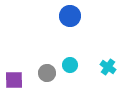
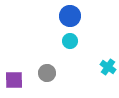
cyan circle: moved 24 px up
